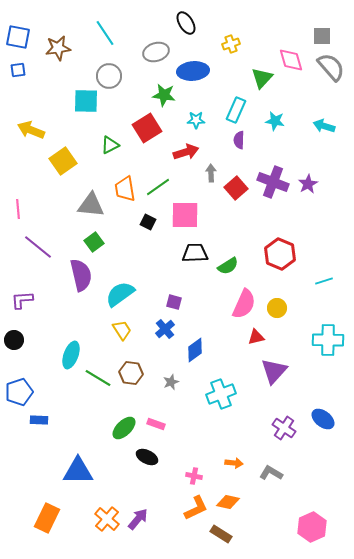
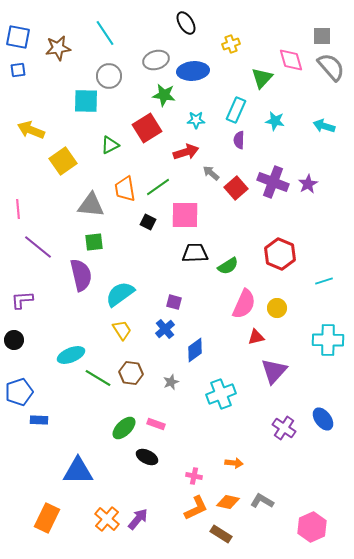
gray ellipse at (156, 52): moved 8 px down
gray arrow at (211, 173): rotated 48 degrees counterclockwise
green square at (94, 242): rotated 30 degrees clockwise
cyan ellipse at (71, 355): rotated 48 degrees clockwise
blue ellipse at (323, 419): rotated 15 degrees clockwise
gray L-shape at (271, 473): moved 9 px left, 28 px down
